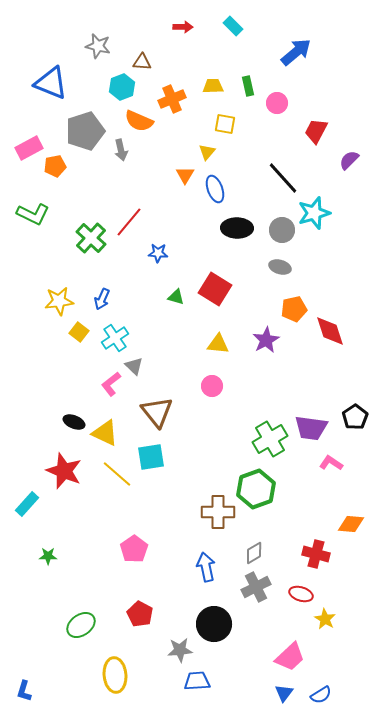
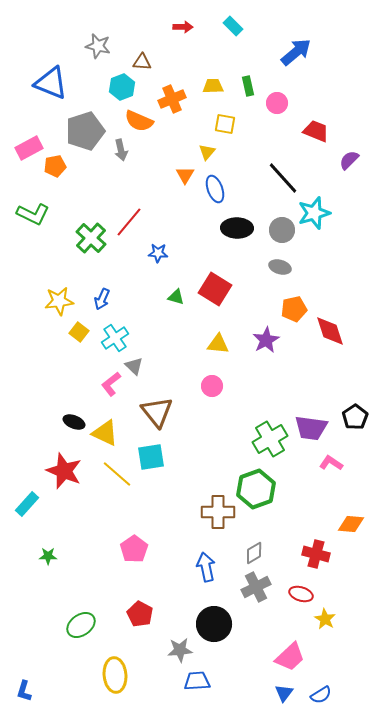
red trapezoid at (316, 131): rotated 84 degrees clockwise
